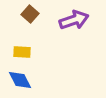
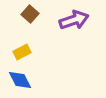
yellow rectangle: rotated 30 degrees counterclockwise
